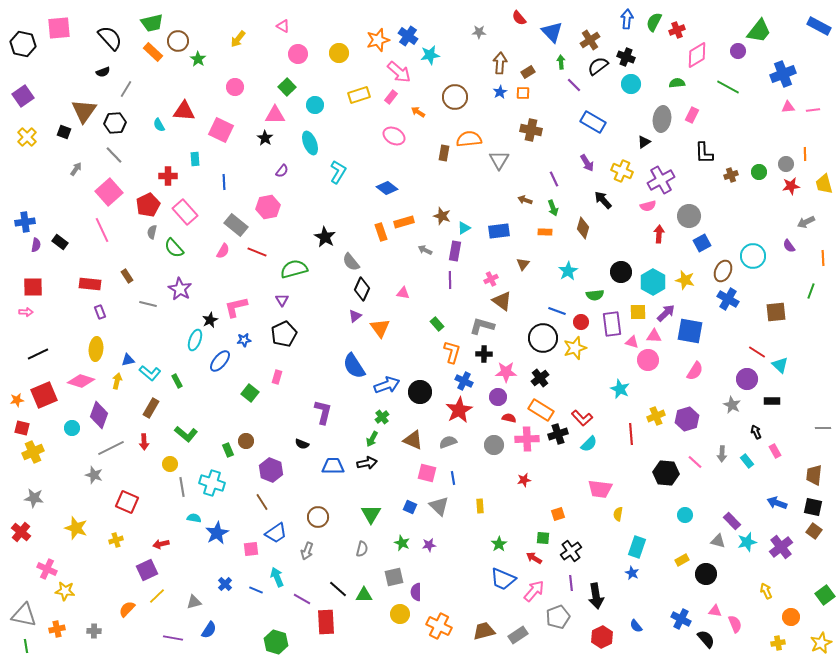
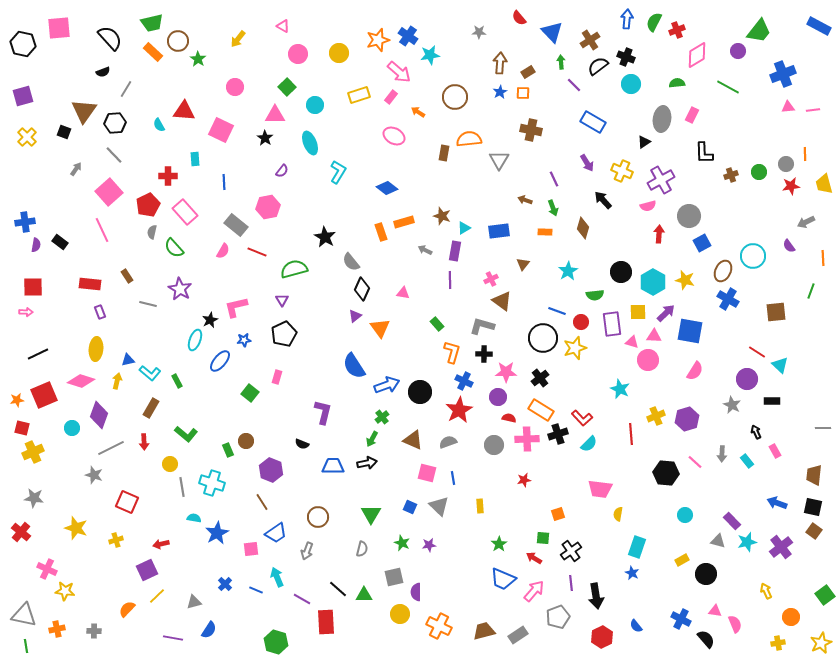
purple square at (23, 96): rotated 20 degrees clockwise
